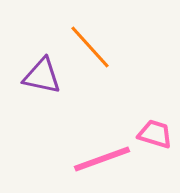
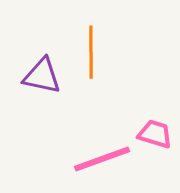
orange line: moved 1 px right, 5 px down; rotated 42 degrees clockwise
